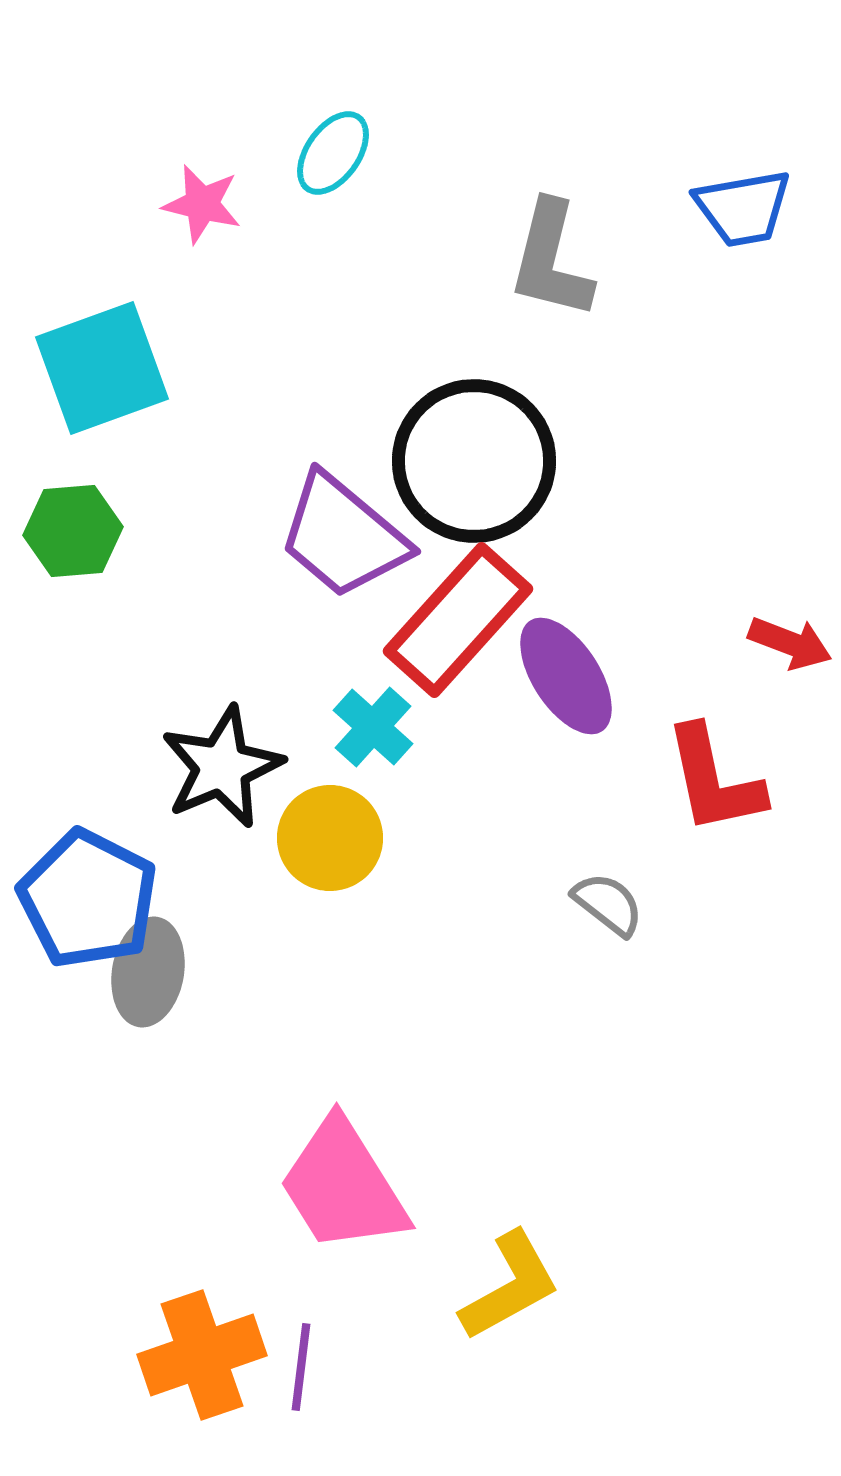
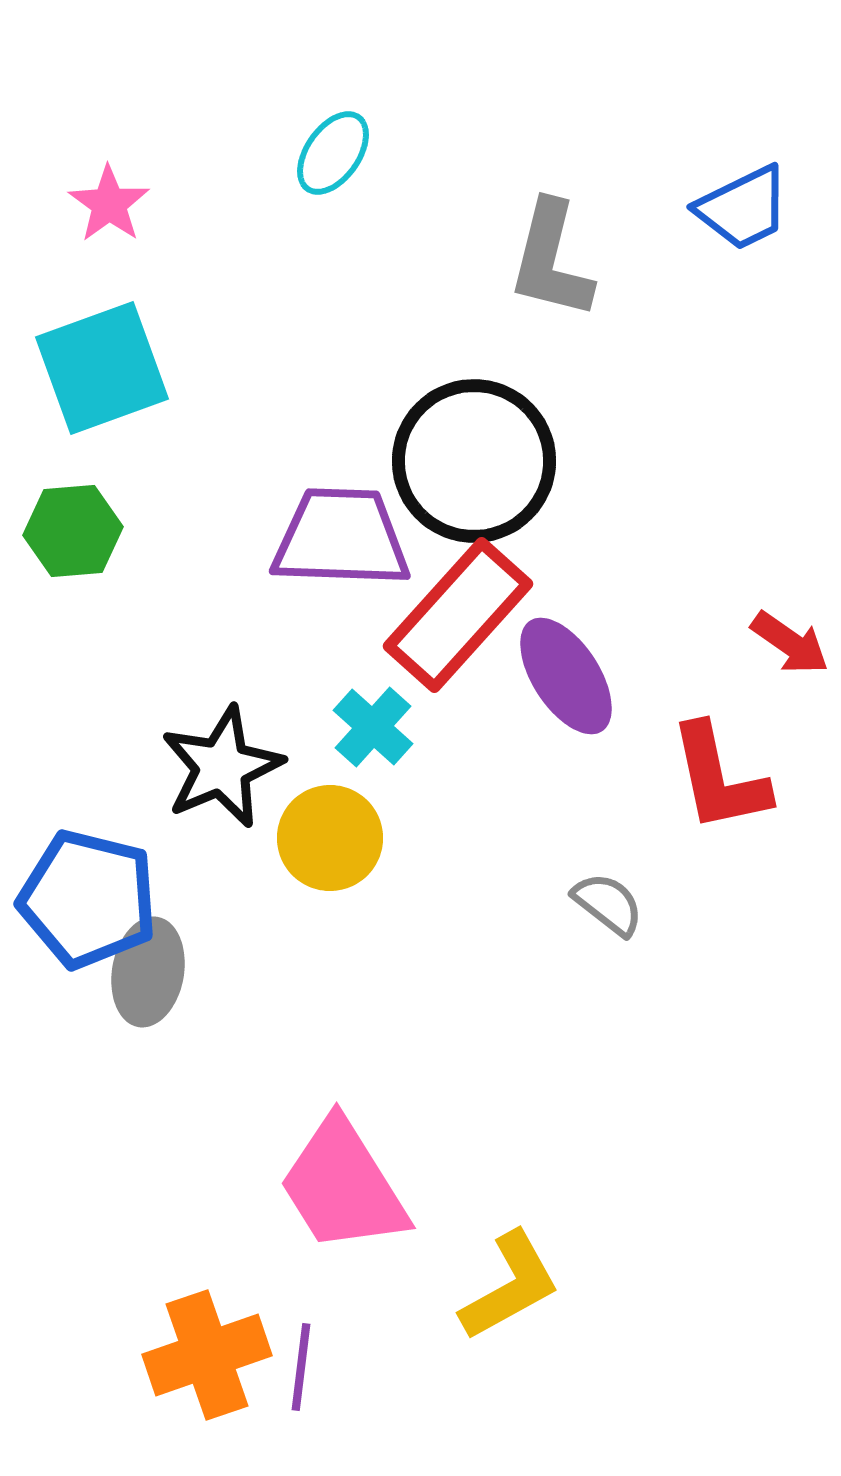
pink star: moved 93 px left; rotated 22 degrees clockwise
blue trapezoid: rotated 16 degrees counterclockwise
purple trapezoid: moved 2 px left, 2 px down; rotated 142 degrees clockwise
red rectangle: moved 5 px up
red arrow: rotated 14 degrees clockwise
red L-shape: moved 5 px right, 2 px up
blue pentagon: rotated 13 degrees counterclockwise
orange cross: moved 5 px right
